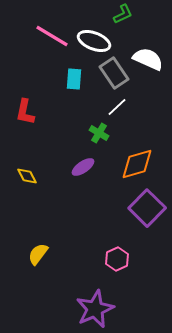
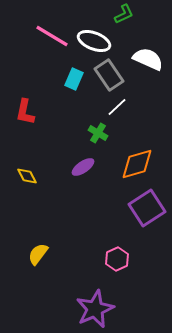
green L-shape: moved 1 px right
gray rectangle: moved 5 px left, 2 px down
cyan rectangle: rotated 20 degrees clockwise
green cross: moved 1 px left
purple square: rotated 12 degrees clockwise
